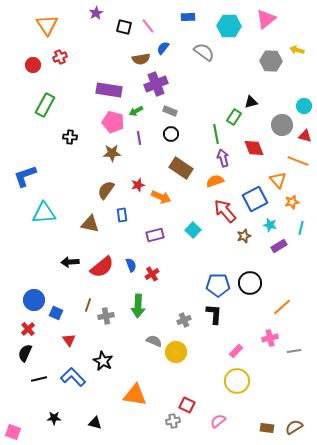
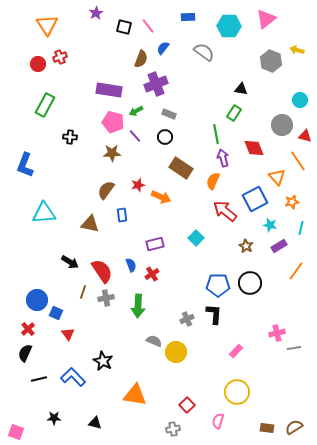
brown semicircle at (141, 59): rotated 60 degrees counterclockwise
gray hexagon at (271, 61): rotated 20 degrees clockwise
red circle at (33, 65): moved 5 px right, 1 px up
black triangle at (251, 102): moved 10 px left, 13 px up; rotated 24 degrees clockwise
cyan circle at (304, 106): moved 4 px left, 6 px up
gray rectangle at (170, 111): moved 1 px left, 3 px down
green rectangle at (234, 117): moved 4 px up
black circle at (171, 134): moved 6 px left, 3 px down
purple line at (139, 138): moved 4 px left, 2 px up; rotated 32 degrees counterclockwise
orange line at (298, 161): rotated 35 degrees clockwise
blue L-shape at (25, 176): moved 11 px up; rotated 50 degrees counterclockwise
orange triangle at (278, 180): moved 1 px left, 3 px up
orange semicircle at (215, 181): moved 2 px left; rotated 48 degrees counterclockwise
red arrow at (225, 211): rotated 10 degrees counterclockwise
cyan square at (193, 230): moved 3 px right, 8 px down
purple rectangle at (155, 235): moved 9 px down
brown star at (244, 236): moved 2 px right, 10 px down; rotated 24 degrees counterclockwise
black arrow at (70, 262): rotated 144 degrees counterclockwise
red semicircle at (102, 267): moved 4 px down; rotated 85 degrees counterclockwise
blue circle at (34, 300): moved 3 px right
brown line at (88, 305): moved 5 px left, 13 px up
orange line at (282, 307): moved 14 px right, 36 px up; rotated 12 degrees counterclockwise
gray cross at (106, 316): moved 18 px up
gray cross at (184, 320): moved 3 px right, 1 px up
pink cross at (270, 338): moved 7 px right, 5 px up
red triangle at (69, 340): moved 1 px left, 6 px up
gray line at (294, 351): moved 3 px up
yellow circle at (237, 381): moved 11 px down
red square at (187, 405): rotated 21 degrees clockwise
gray cross at (173, 421): moved 8 px down
pink semicircle at (218, 421): rotated 35 degrees counterclockwise
pink square at (13, 432): moved 3 px right
